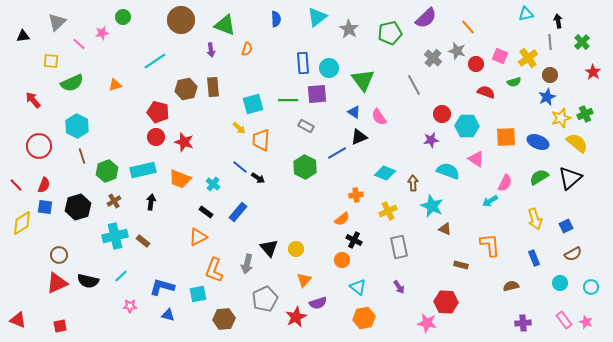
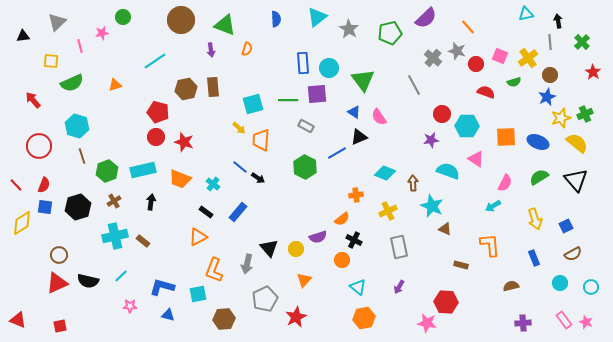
pink line at (79, 44): moved 1 px right, 2 px down; rotated 32 degrees clockwise
cyan hexagon at (77, 126): rotated 10 degrees counterclockwise
black triangle at (570, 178): moved 6 px right, 2 px down; rotated 30 degrees counterclockwise
cyan arrow at (490, 201): moved 3 px right, 5 px down
purple arrow at (399, 287): rotated 64 degrees clockwise
purple semicircle at (318, 303): moved 66 px up
